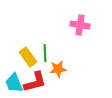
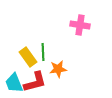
green line: moved 2 px left, 1 px up
